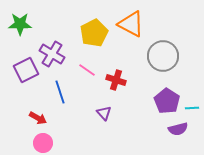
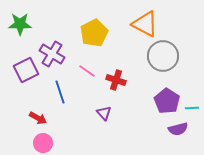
orange triangle: moved 14 px right
pink line: moved 1 px down
